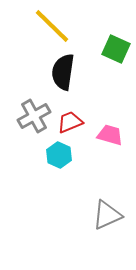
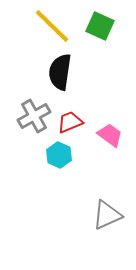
green square: moved 16 px left, 23 px up
black semicircle: moved 3 px left
pink trapezoid: rotated 20 degrees clockwise
